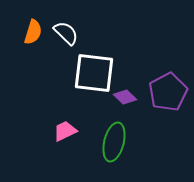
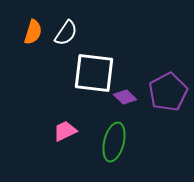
white semicircle: rotated 80 degrees clockwise
